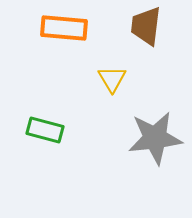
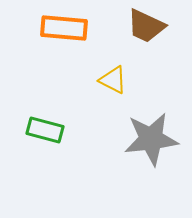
brown trapezoid: rotated 72 degrees counterclockwise
yellow triangle: moved 1 px right, 1 px down; rotated 32 degrees counterclockwise
gray star: moved 4 px left, 1 px down
